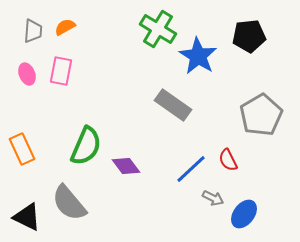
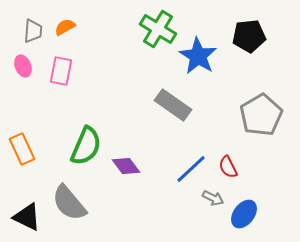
pink ellipse: moved 4 px left, 8 px up
red semicircle: moved 7 px down
